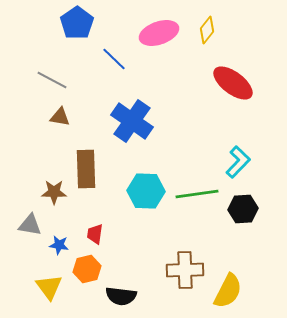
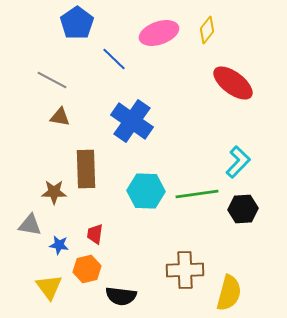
yellow semicircle: moved 1 px right, 2 px down; rotated 12 degrees counterclockwise
